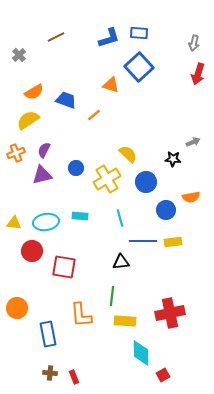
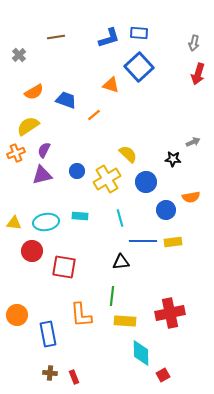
brown line at (56, 37): rotated 18 degrees clockwise
yellow semicircle at (28, 120): moved 6 px down
blue circle at (76, 168): moved 1 px right, 3 px down
orange circle at (17, 308): moved 7 px down
